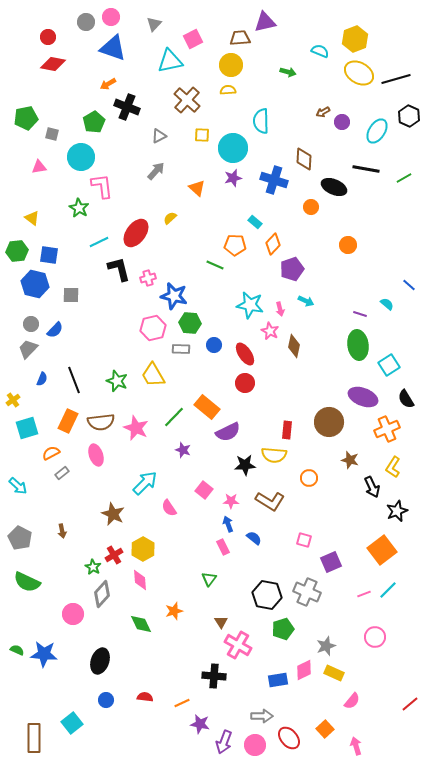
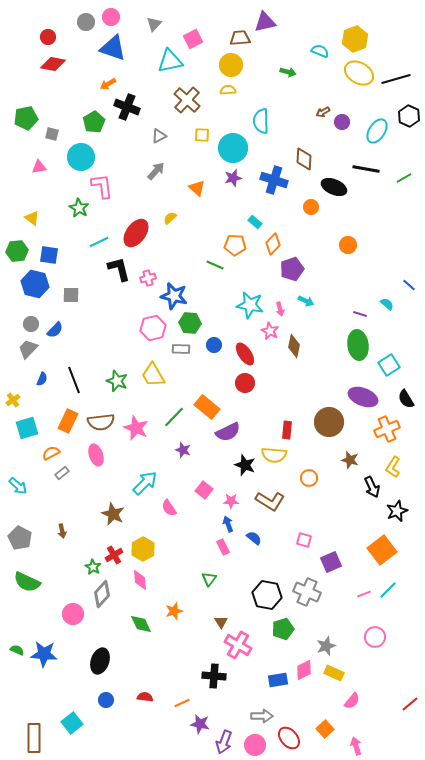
black star at (245, 465): rotated 25 degrees clockwise
